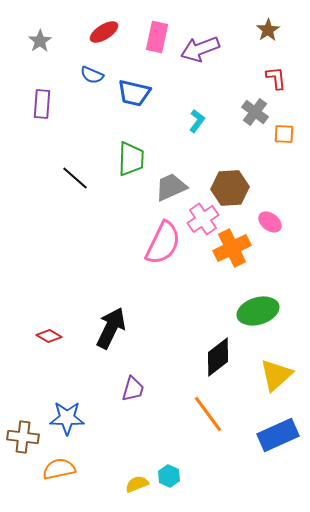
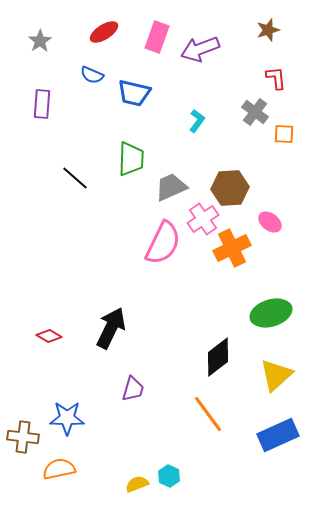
brown star: rotated 15 degrees clockwise
pink rectangle: rotated 8 degrees clockwise
green ellipse: moved 13 px right, 2 px down
